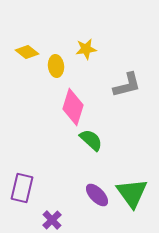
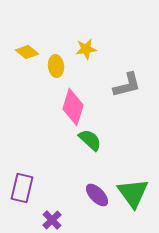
green semicircle: moved 1 px left
green triangle: moved 1 px right
